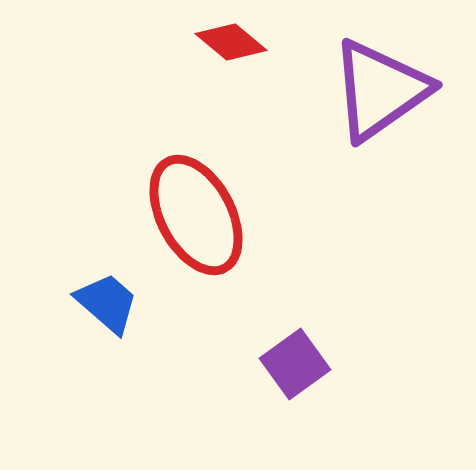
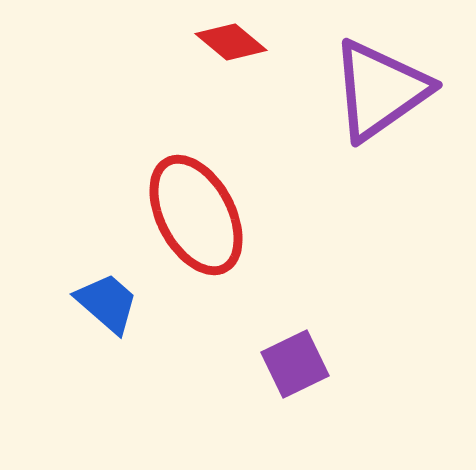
purple square: rotated 10 degrees clockwise
